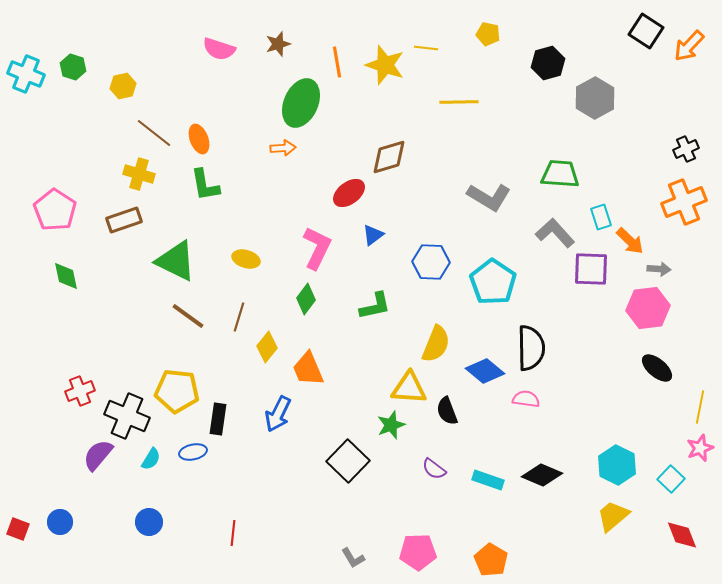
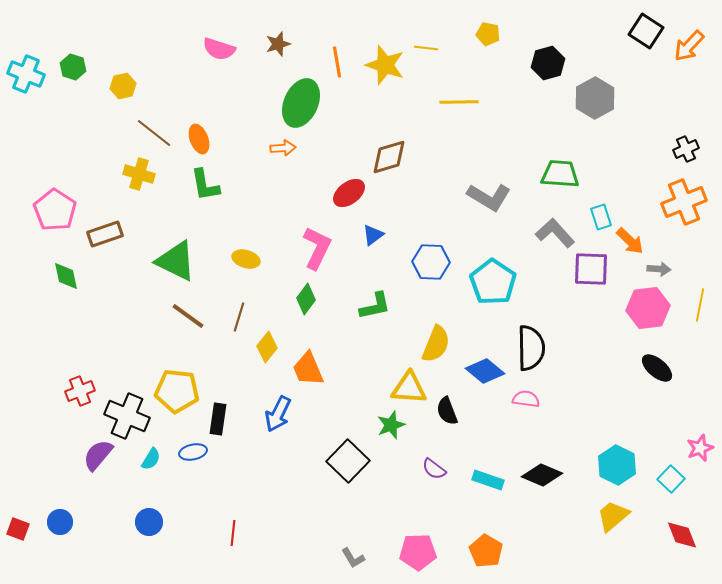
brown rectangle at (124, 220): moved 19 px left, 14 px down
yellow line at (700, 407): moved 102 px up
orange pentagon at (491, 560): moved 5 px left, 9 px up
